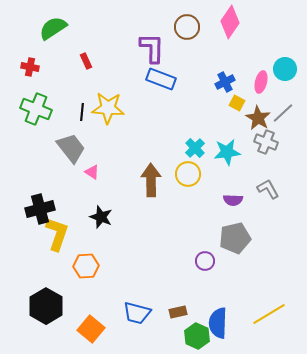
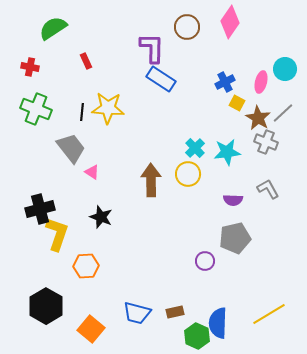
blue rectangle: rotated 12 degrees clockwise
brown rectangle: moved 3 px left
